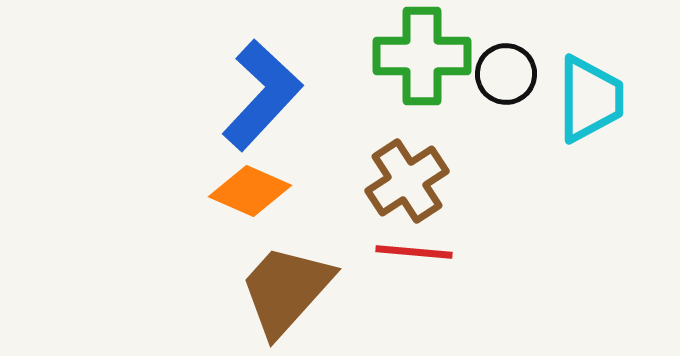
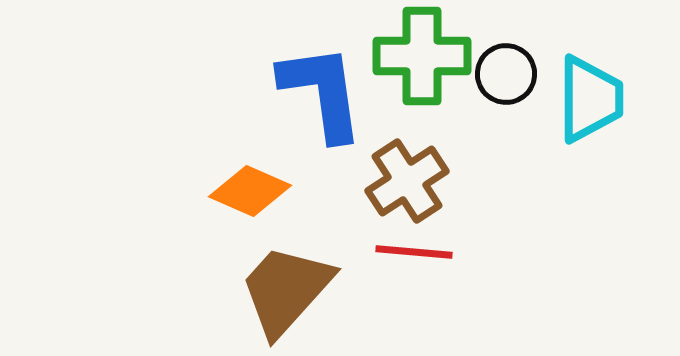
blue L-shape: moved 60 px right, 3 px up; rotated 51 degrees counterclockwise
